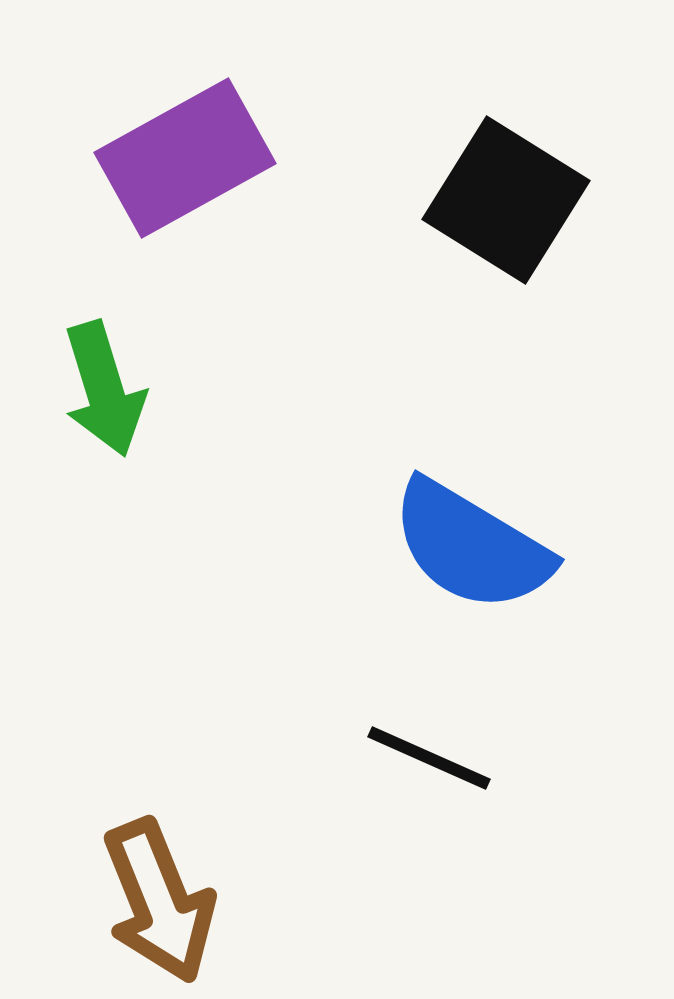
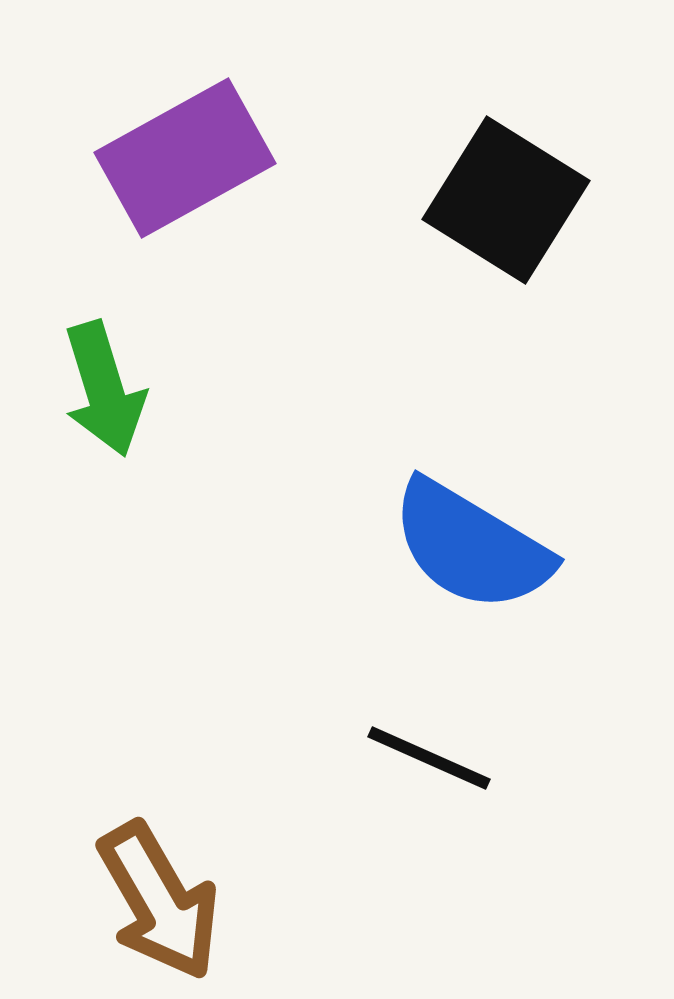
brown arrow: rotated 8 degrees counterclockwise
